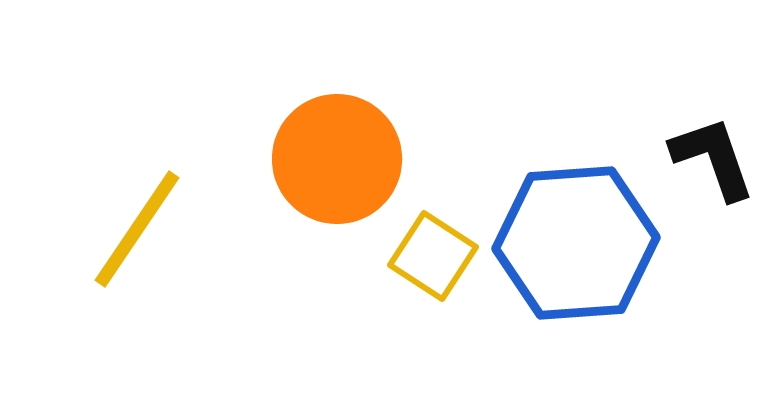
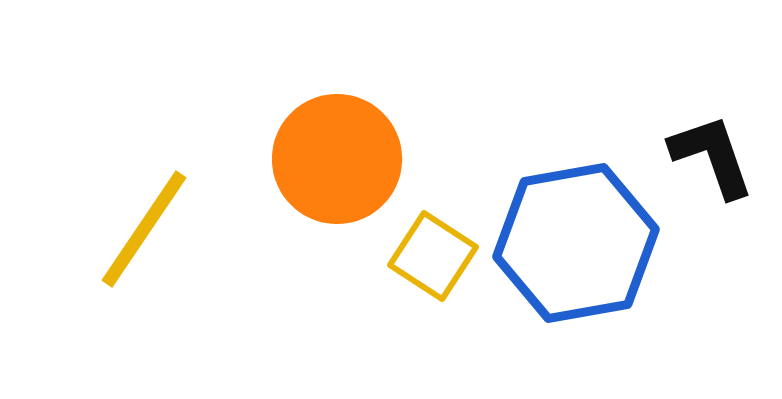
black L-shape: moved 1 px left, 2 px up
yellow line: moved 7 px right
blue hexagon: rotated 6 degrees counterclockwise
